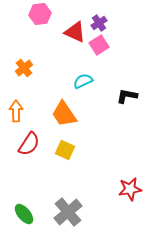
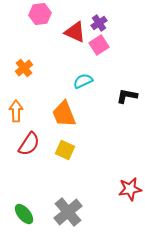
orange trapezoid: rotated 12 degrees clockwise
